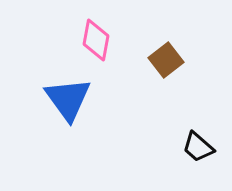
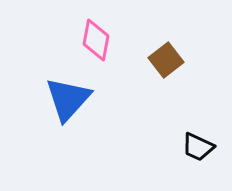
blue triangle: rotated 18 degrees clockwise
black trapezoid: rotated 16 degrees counterclockwise
